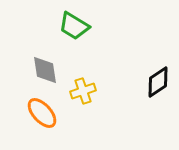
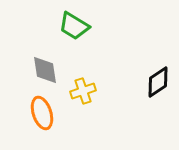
orange ellipse: rotated 24 degrees clockwise
